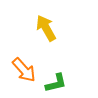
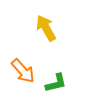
orange arrow: moved 1 px left, 1 px down
